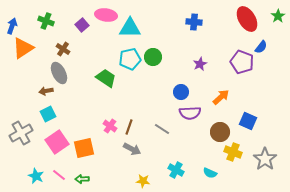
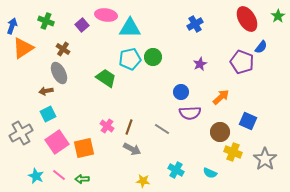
blue cross: moved 1 px right, 2 px down; rotated 35 degrees counterclockwise
pink cross: moved 3 px left
